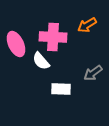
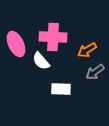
orange arrow: moved 25 px down
gray arrow: moved 2 px right, 1 px up
